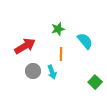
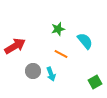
red arrow: moved 10 px left
orange line: rotated 64 degrees counterclockwise
cyan arrow: moved 1 px left, 2 px down
green square: rotated 16 degrees clockwise
